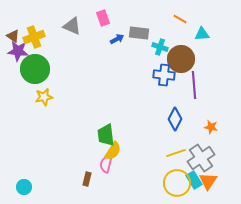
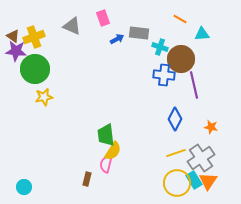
purple star: moved 2 px left
purple line: rotated 8 degrees counterclockwise
